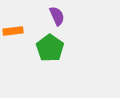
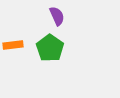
orange rectangle: moved 14 px down
